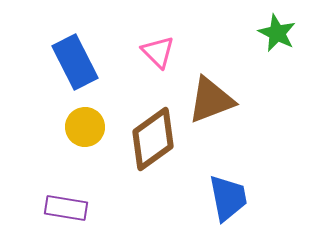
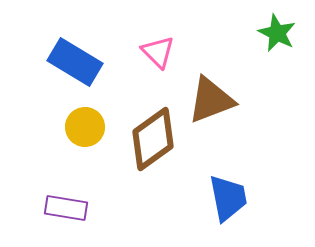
blue rectangle: rotated 32 degrees counterclockwise
